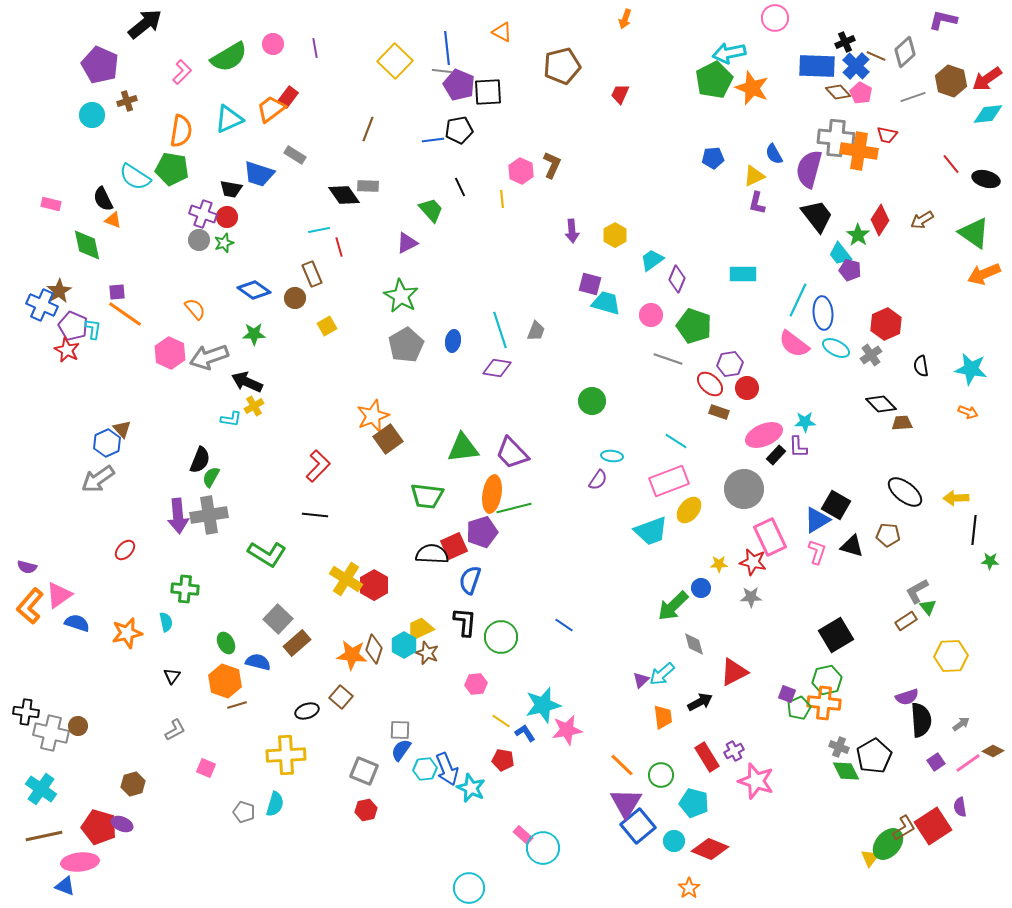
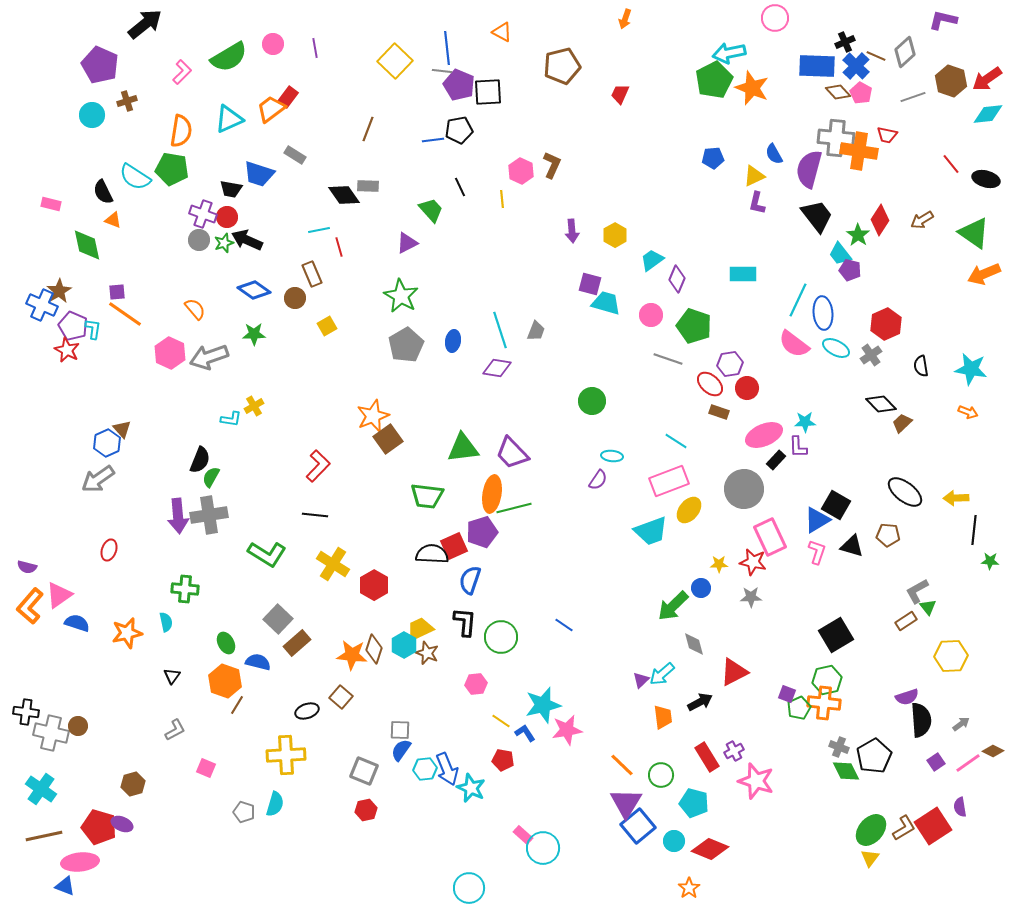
black semicircle at (103, 199): moved 7 px up
black arrow at (247, 382): moved 142 px up
brown trapezoid at (902, 423): rotated 40 degrees counterclockwise
black rectangle at (776, 455): moved 5 px down
red ellipse at (125, 550): moved 16 px left; rotated 25 degrees counterclockwise
yellow cross at (346, 579): moved 13 px left, 15 px up
brown line at (237, 705): rotated 42 degrees counterclockwise
green ellipse at (888, 844): moved 17 px left, 14 px up
